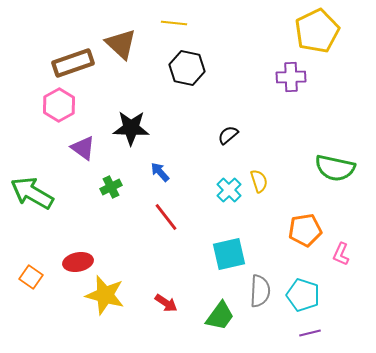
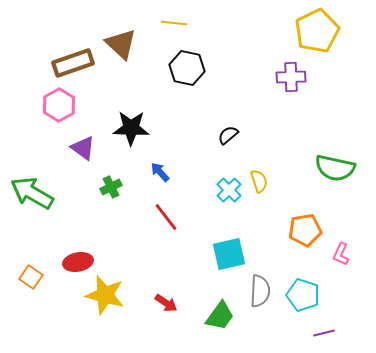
purple line: moved 14 px right
